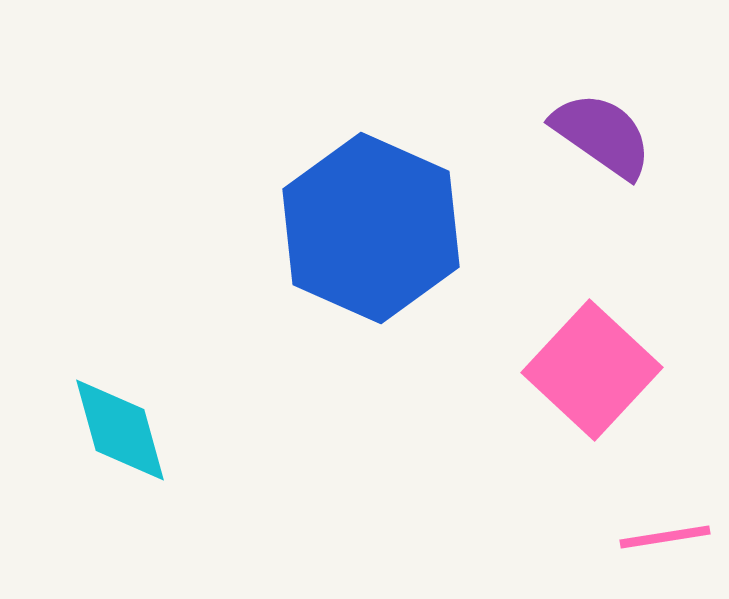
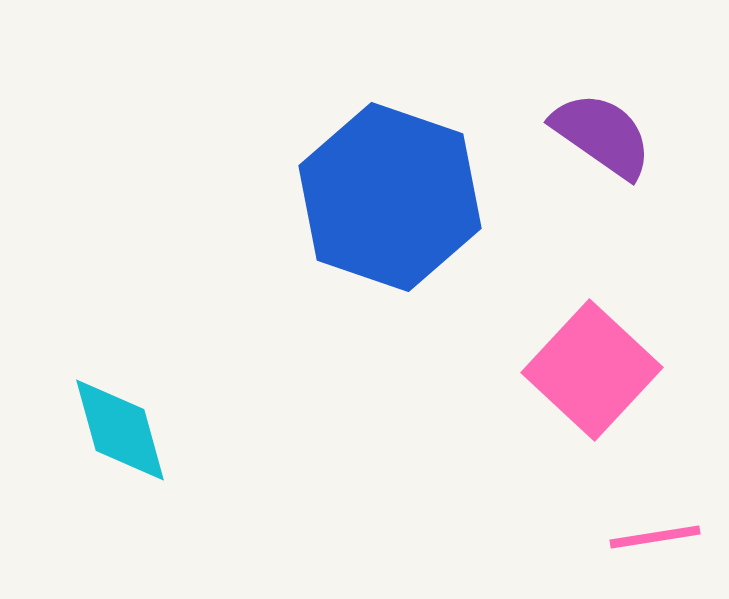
blue hexagon: moved 19 px right, 31 px up; rotated 5 degrees counterclockwise
pink line: moved 10 px left
